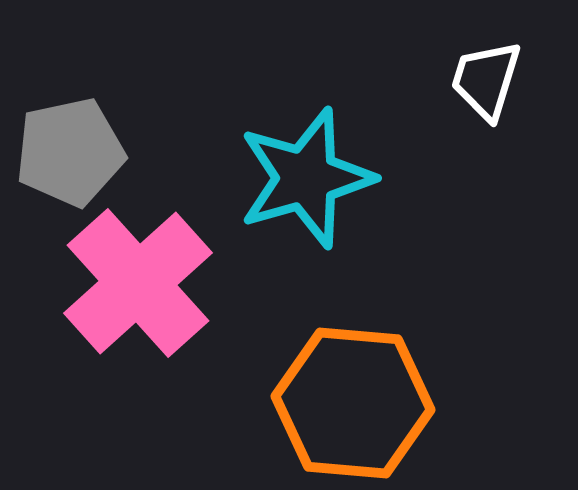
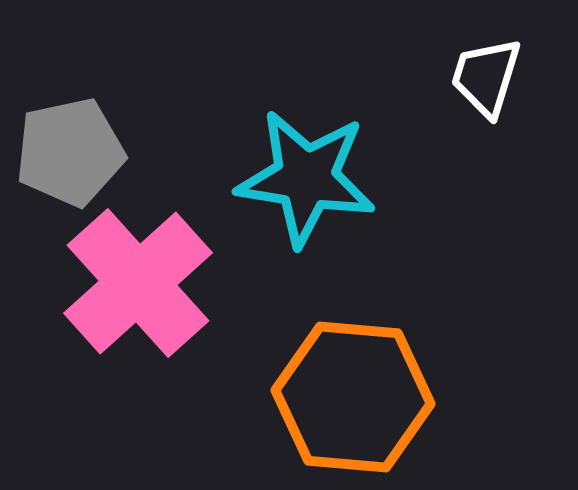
white trapezoid: moved 3 px up
cyan star: rotated 25 degrees clockwise
orange hexagon: moved 6 px up
